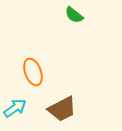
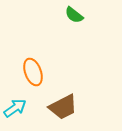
brown trapezoid: moved 1 px right, 2 px up
